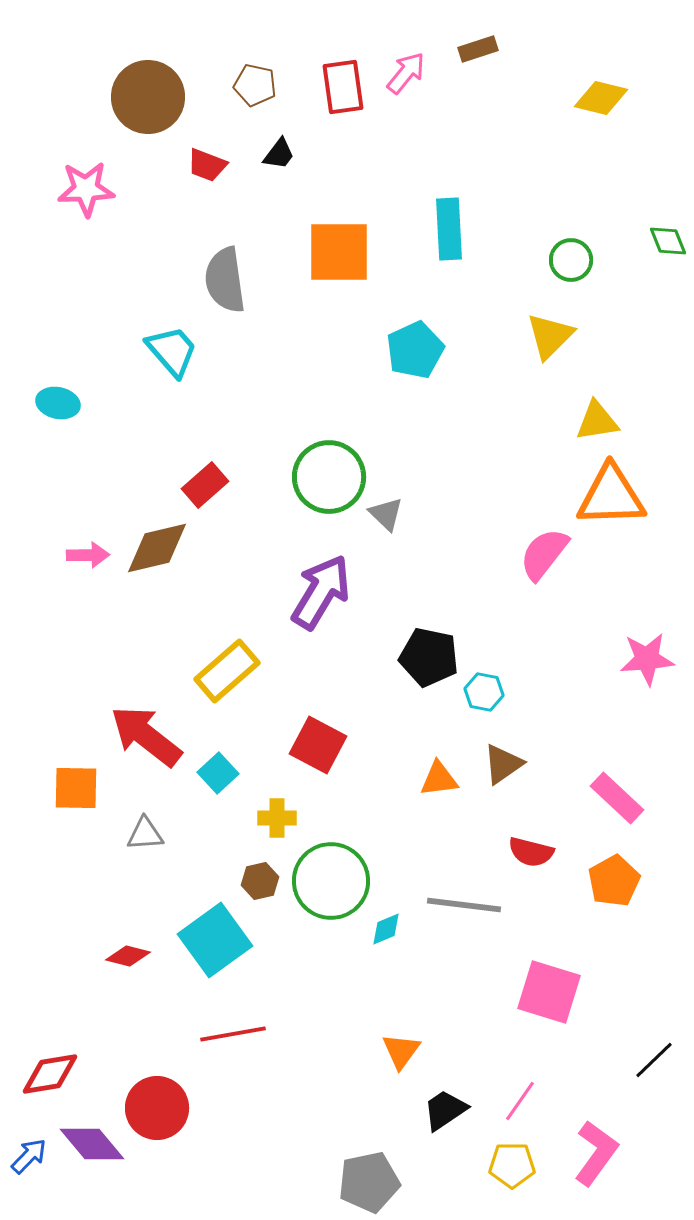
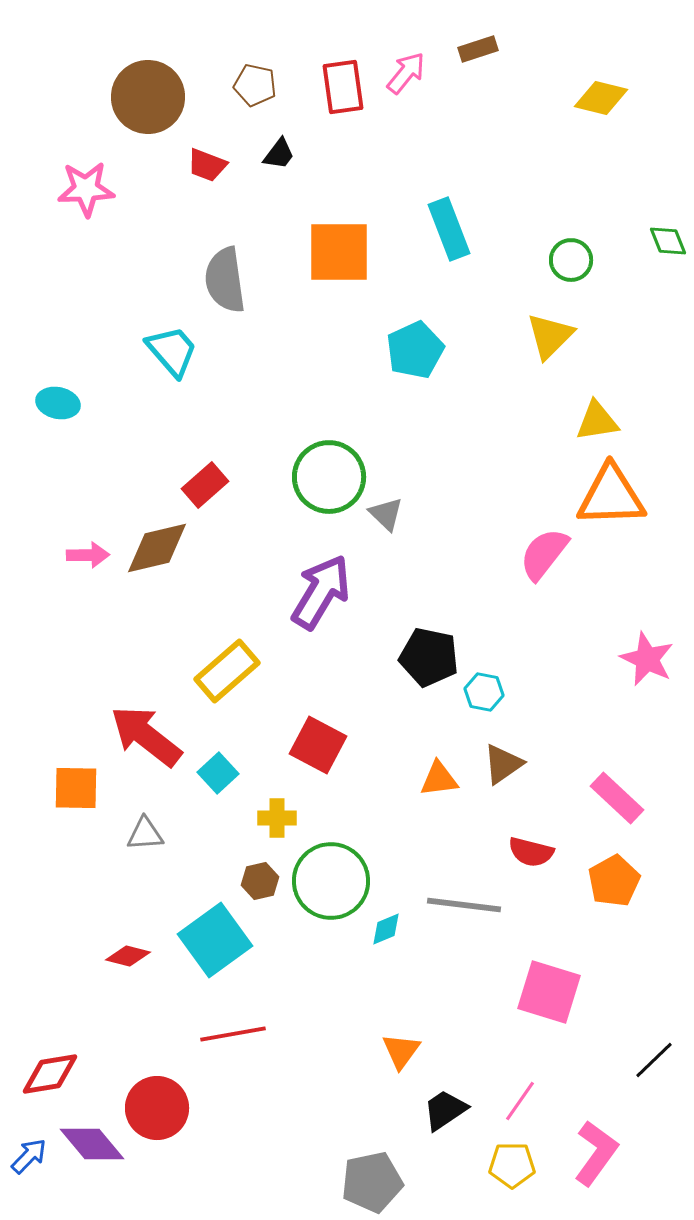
cyan rectangle at (449, 229): rotated 18 degrees counterclockwise
pink star at (647, 659): rotated 30 degrees clockwise
gray pentagon at (369, 1182): moved 3 px right
